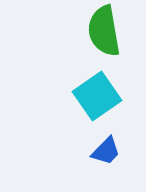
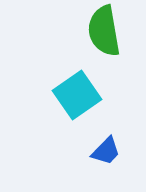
cyan square: moved 20 px left, 1 px up
